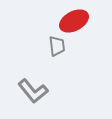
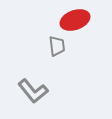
red ellipse: moved 1 px right, 1 px up; rotated 8 degrees clockwise
